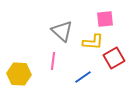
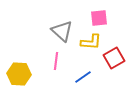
pink square: moved 6 px left, 1 px up
yellow L-shape: moved 2 px left
pink line: moved 3 px right
